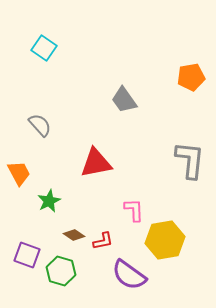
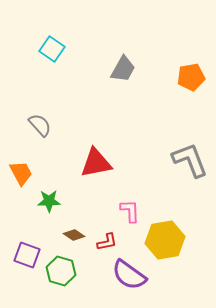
cyan square: moved 8 px right, 1 px down
gray trapezoid: moved 1 px left, 31 px up; rotated 116 degrees counterclockwise
gray L-shape: rotated 27 degrees counterclockwise
orange trapezoid: moved 2 px right
green star: rotated 25 degrees clockwise
pink L-shape: moved 4 px left, 1 px down
red L-shape: moved 4 px right, 1 px down
